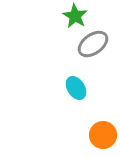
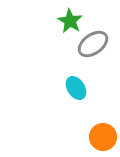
green star: moved 5 px left, 5 px down
orange circle: moved 2 px down
